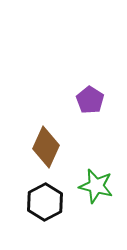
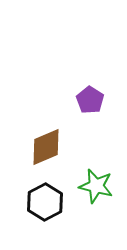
brown diamond: rotated 42 degrees clockwise
